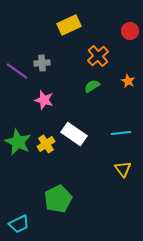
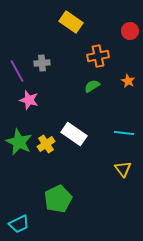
yellow rectangle: moved 2 px right, 3 px up; rotated 60 degrees clockwise
orange cross: rotated 30 degrees clockwise
purple line: rotated 25 degrees clockwise
pink star: moved 15 px left
cyan line: moved 3 px right; rotated 12 degrees clockwise
green star: moved 1 px right
